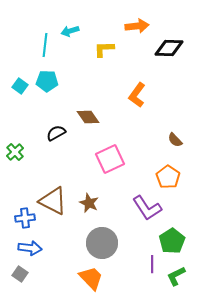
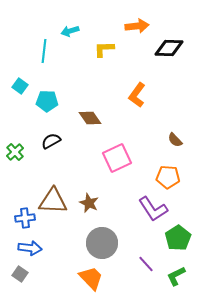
cyan line: moved 1 px left, 6 px down
cyan pentagon: moved 20 px down
brown diamond: moved 2 px right, 1 px down
black semicircle: moved 5 px left, 8 px down
pink square: moved 7 px right, 1 px up
orange pentagon: rotated 30 degrees counterclockwise
brown triangle: rotated 24 degrees counterclockwise
purple L-shape: moved 6 px right, 1 px down
green pentagon: moved 6 px right, 3 px up
purple line: moved 6 px left; rotated 42 degrees counterclockwise
